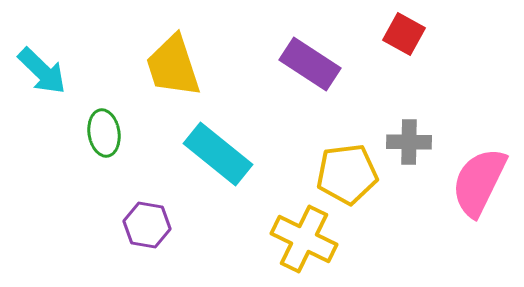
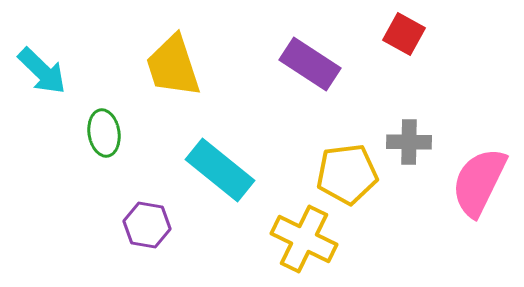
cyan rectangle: moved 2 px right, 16 px down
